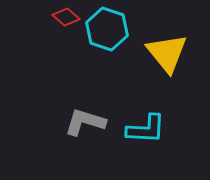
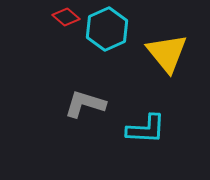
cyan hexagon: rotated 18 degrees clockwise
gray L-shape: moved 18 px up
